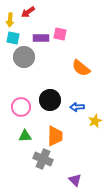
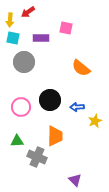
pink square: moved 6 px right, 6 px up
gray circle: moved 5 px down
green triangle: moved 8 px left, 5 px down
gray cross: moved 6 px left, 2 px up
